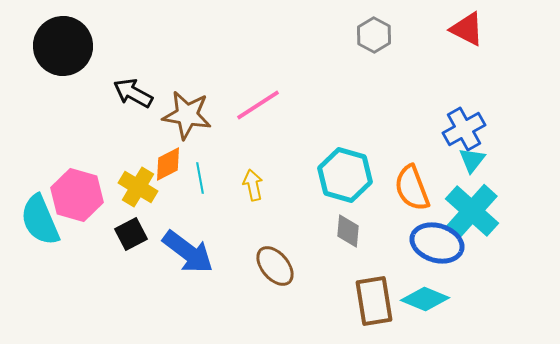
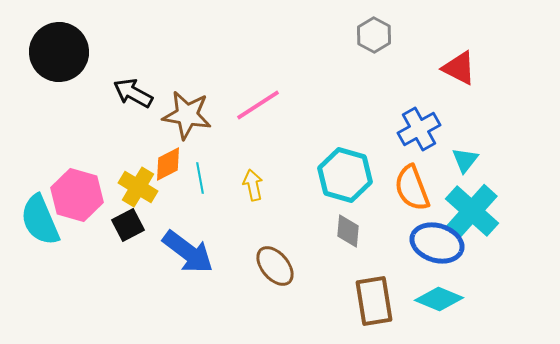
red triangle: moved 8 px left, 39 px down
black circle: moved 4 px left, 6 px down
blue cross: moved 45 px left
cyan triangle: moved 7 px left
black square: moved 3 px left, 9 px up
cyan diamond: moved 14 px right
